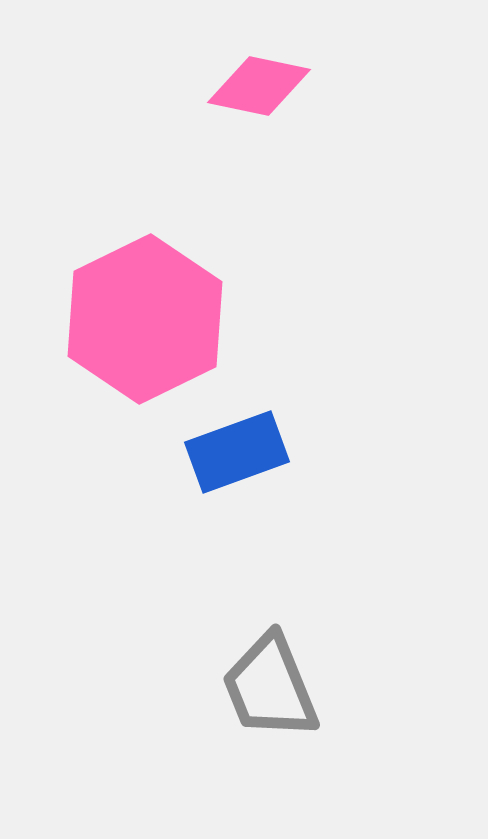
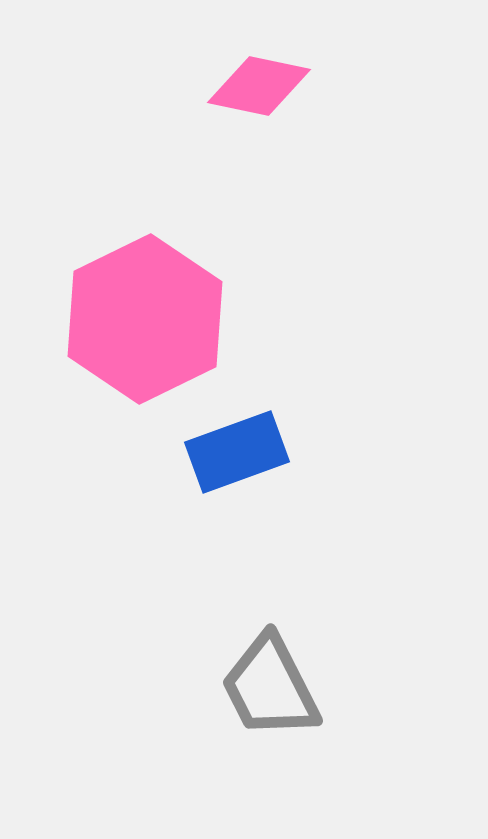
gray trapezoid: rotated 5 degrees counterclockwise
